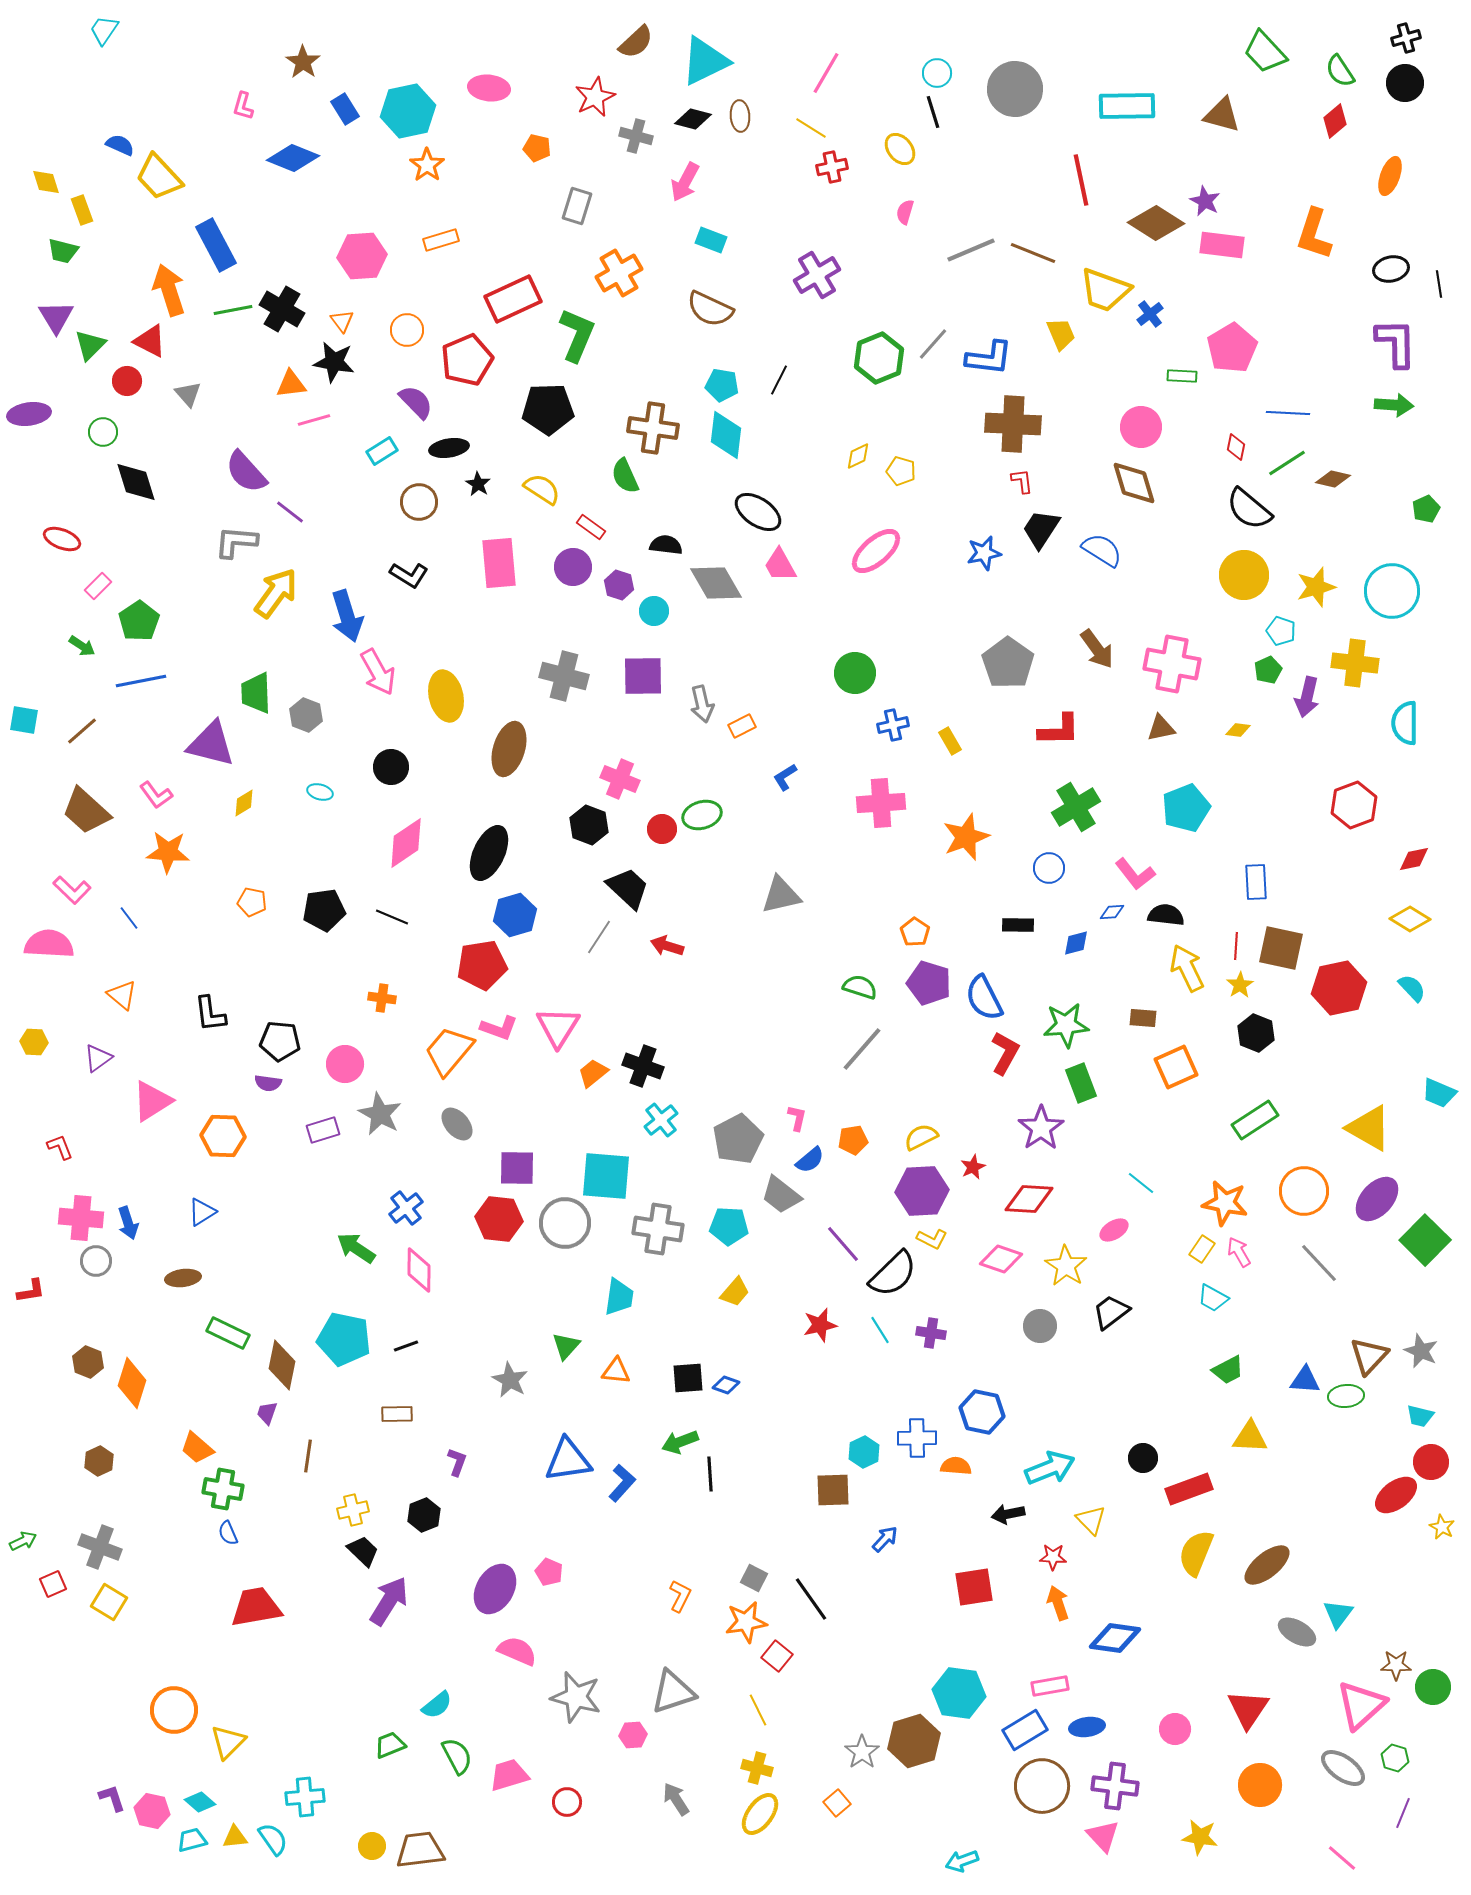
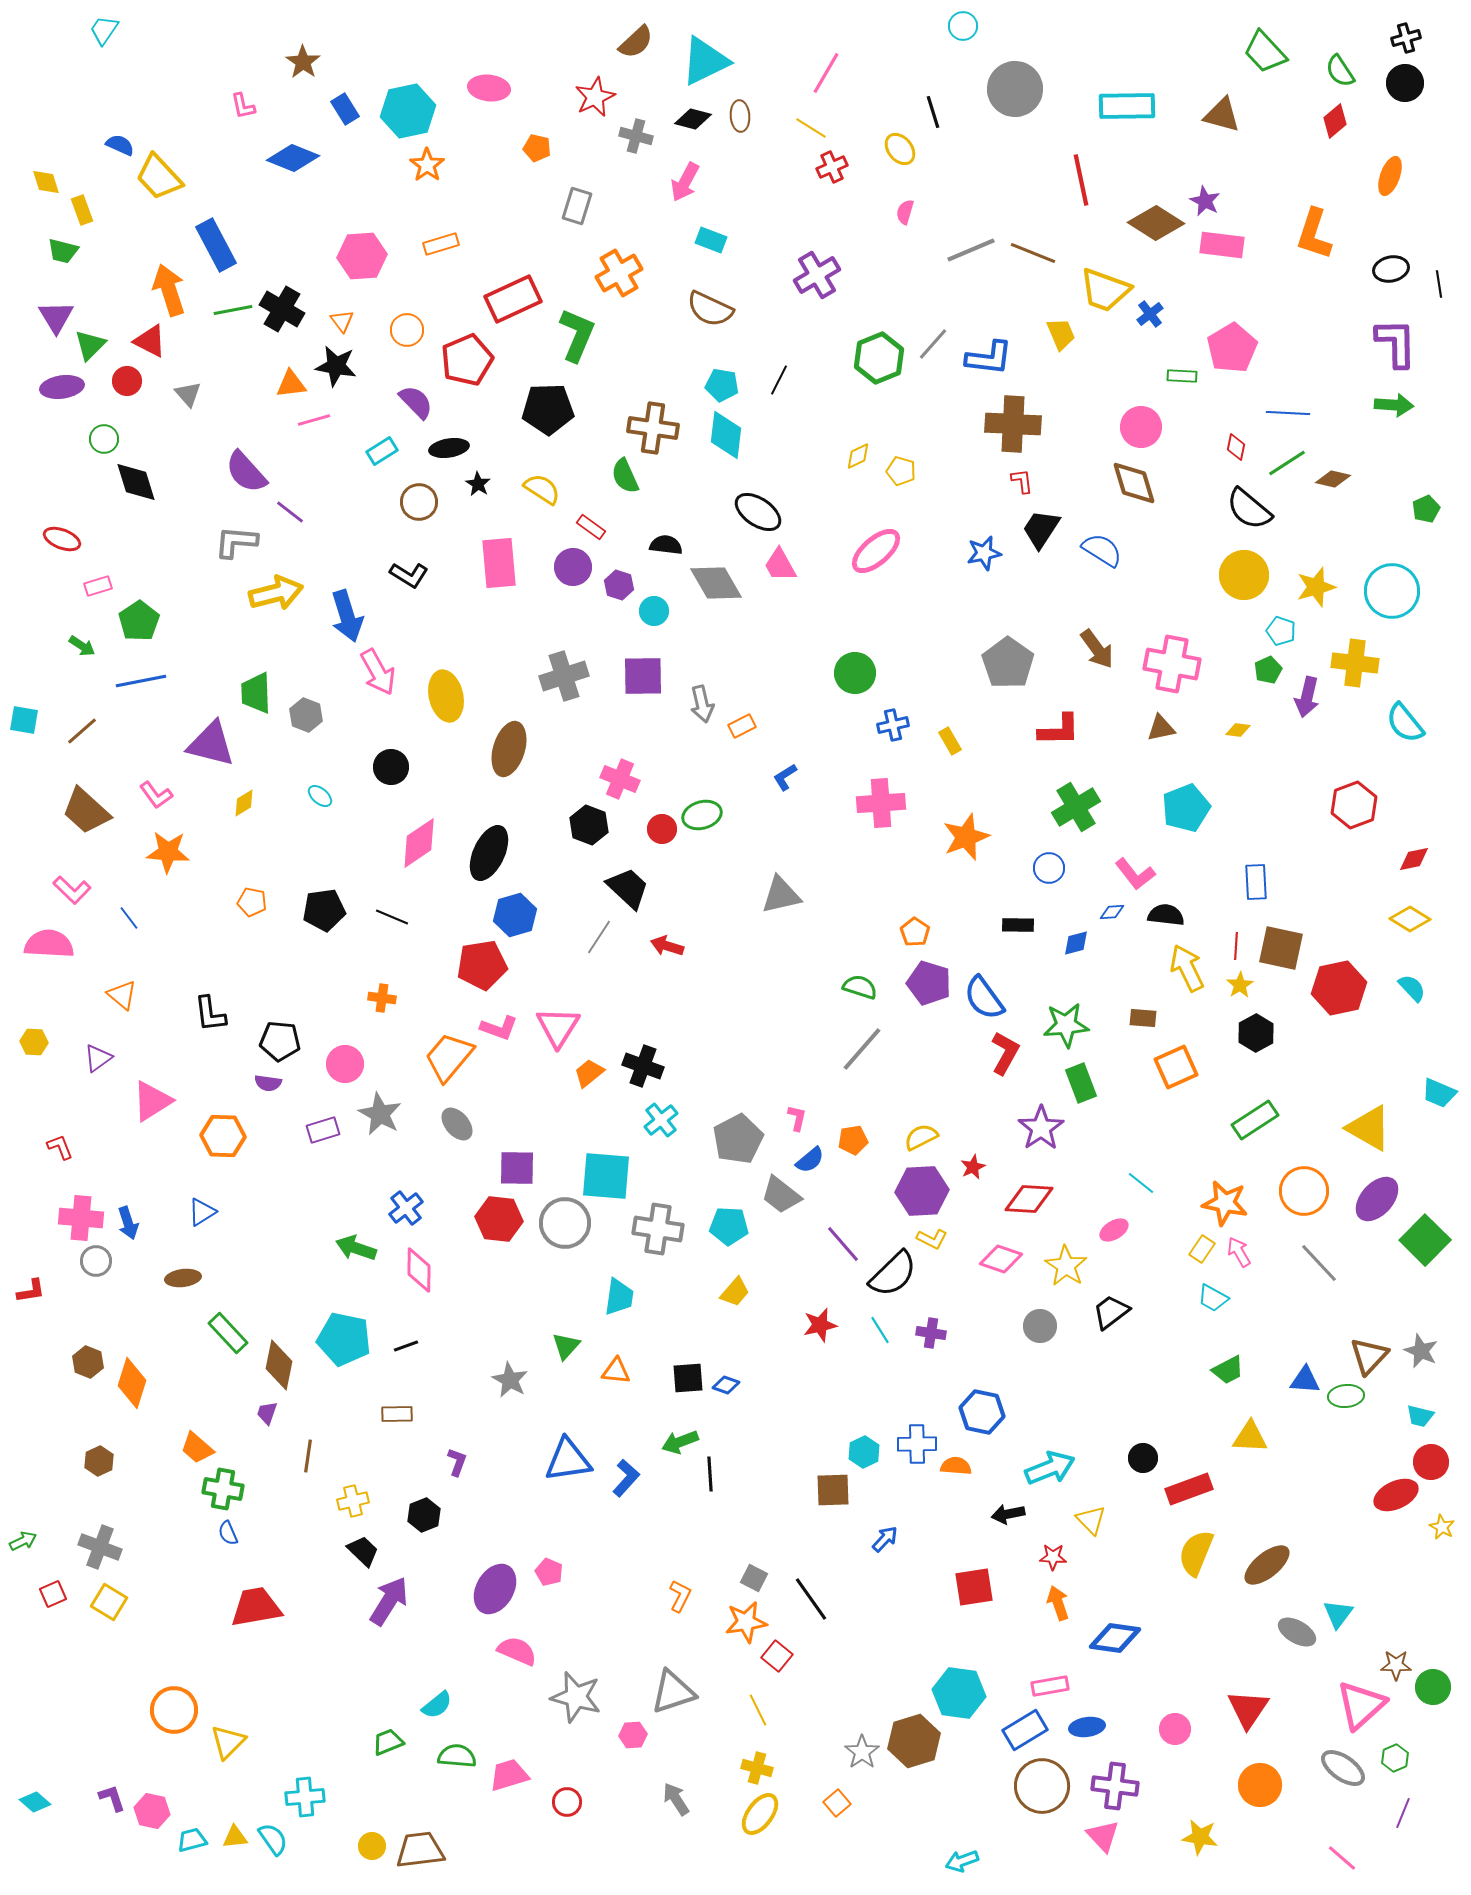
cyan circle at (937, 73): moved 26 px right, 47 px up
pink L-shape at (243, 106): rotated 28 degrees counterclockwise
red cross at (832, 167): rotated 12 degrees counterclockwise
orange rectangle at (441, 240): moved 4 px down
black star at (334, 362): moved 2 px right, 4 px down
purple ellipse at (29, 414): moved 33 px right, 27 px up
green circle at (103, 432): moved 1 px right, 7 px down
pink rectangle at (98, 586): rotated 28 degrees clockwise
yellow arrow at (276, 593): rotated 40 degrees clockwise
gray cross at (564, 676): rotated 33 degrees counterclockwise
cyan semicircle at (1405, 723): rotated 39 degrees counterclockwise
cyan ellipse at (320, 792): moved 4 px down; rotated 25 degrees clockwise
pink diamond at (406, 843): moved 13 px right
blue semicircle at (984, 998): rotated 9 degrees counterclockwise
black hexagon at (1256, 1033): rotated 9 degrees clockwise
orange trapezoid at (449, 1051): moved 6 px down
orange trapezoid at (593, 1073): moved 4 px left
green arrow at (356, 1248): rotated 15 degrees counterclockwise
green rectangle at (228, 1333): rotated 21 degrees clockwise
brown diamond at (282, 1365): moved 3 px left
blue cross at (917, 1438): moved 6 px down
blue L-shape at (622, 1483): moved 4 px right, 5 px up
red ellipse at (1396, 1495): rotated 12 degrees clockwise
yellow cross at (353, 1510): moved 9 px up
red square at (53, 1584): moved 10 px down
green trapezoid at (390, 1745): moved 2 px left, 3 px up
green semicircle at (457, 1756): rotated 57 degrees counterclockwise
green hexagon at (1395, 1758): rotated 20 degrees clockwise
cyan diamond at (200, 1802): moved 165 px left
